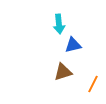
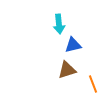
brown triangle: moved 4 px right, 2 px up
orange line: rotated 48 degrees counterclockwise
